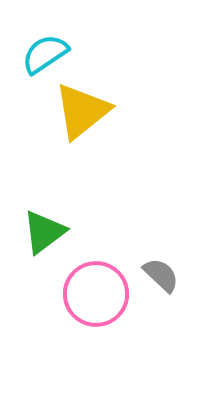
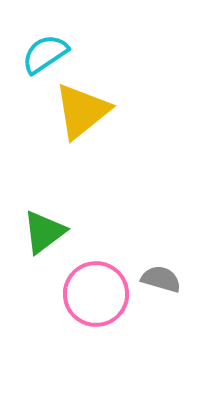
gray semicircle: moved 4 px down; rotated 27 degrees counterclockwise
